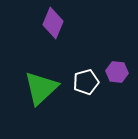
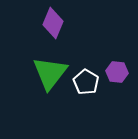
white pentagon: rotated 25 degrees counterclockwise
green triangle: moved 9 px right, 15 px up; rotated 9 degrees counterclockwise
